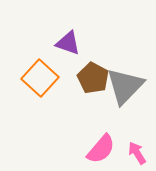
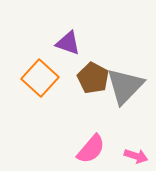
pink semicircle: moved 10 px left
pink arrow: moved 1 px left, 3 px down; rotated 140 degrees clockwise
